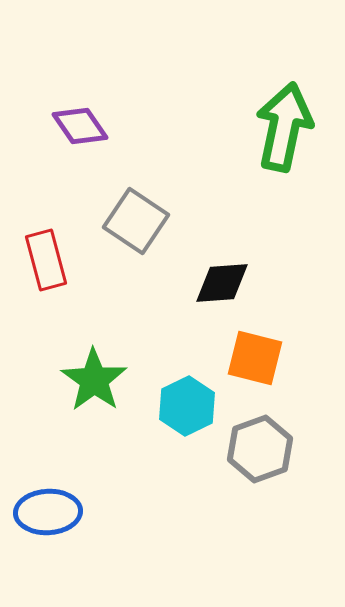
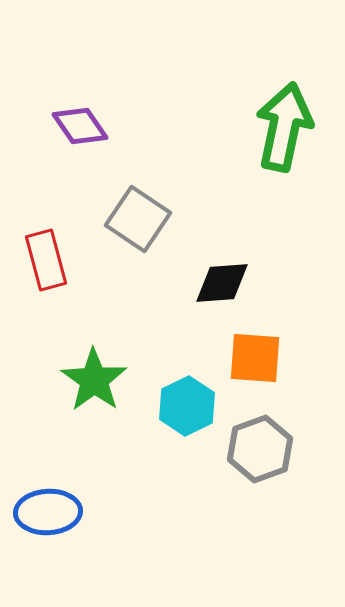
gray square: moved 2 px right, 2 px up
orange square: rotated 10 degrees counterclockwise
